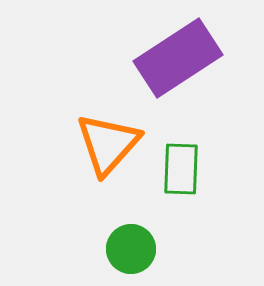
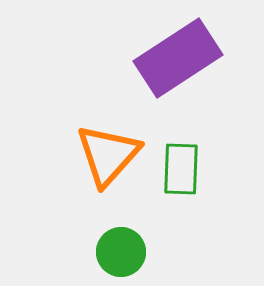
orange triangle: moved 11 px down
green circle: moved 10 px left, 3 px down
